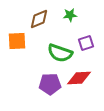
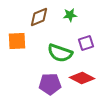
brown diamond: moved 2 px up
red diamond: moved 3 px right; rotated 30 degrees clockwise
